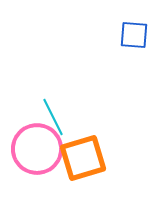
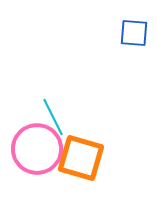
blue square: moved 2 px up
orange square: moved 2 px left; rotated 33 degrees clockwise
